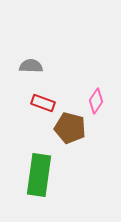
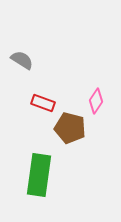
gray semicircle: moved 9 px left, 6 px up; rotated 30 degrees clockwise
